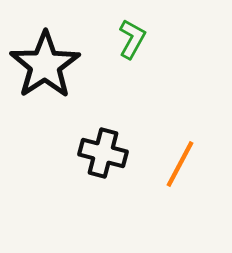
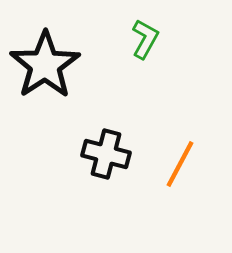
green L-shape: moved 13 px right
black cross: moved 3 px right, 1 px down
